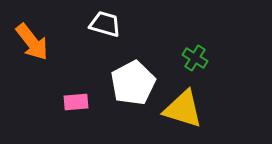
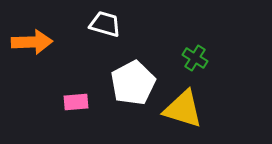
orange arrow: rotated 54 degrees counterclockwise
